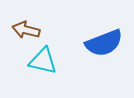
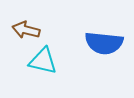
blue semicircle: rotated 27 degrees clockwise
